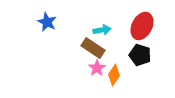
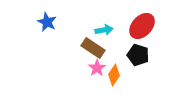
red ellipse: rotated 16 degrees clockwise
cyan arrow: moved 2 px right
black pentagon: moved 2 px left
